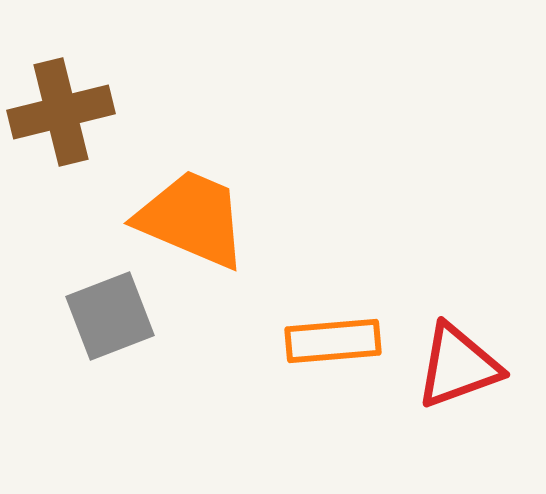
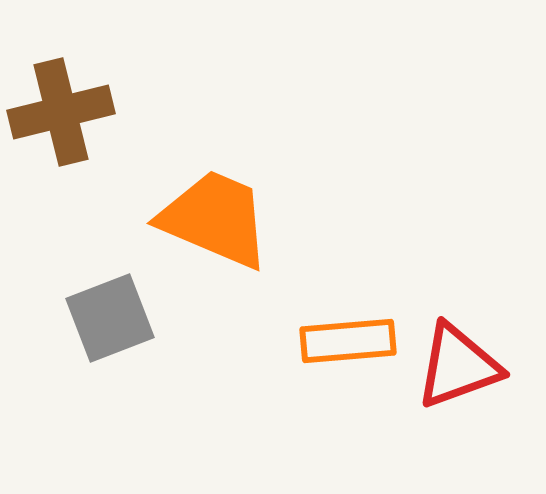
orange trapezoid: moved 23 px right
gray square: moved 2 px down
orange rectangle: moved 15 px right
